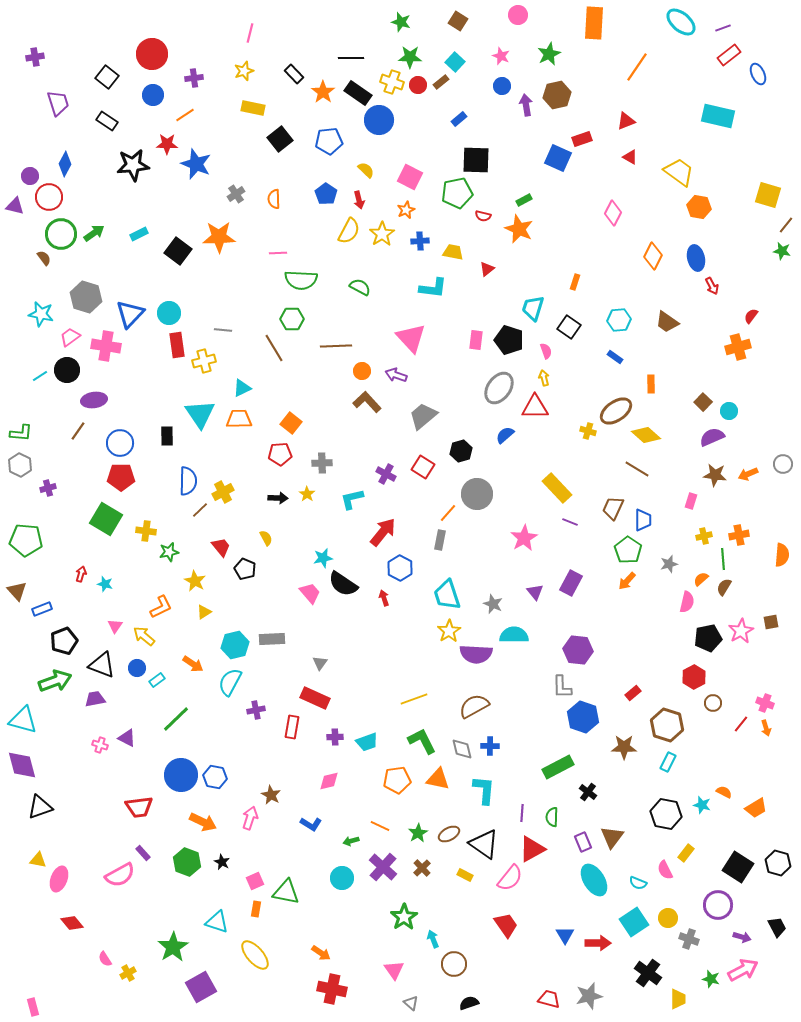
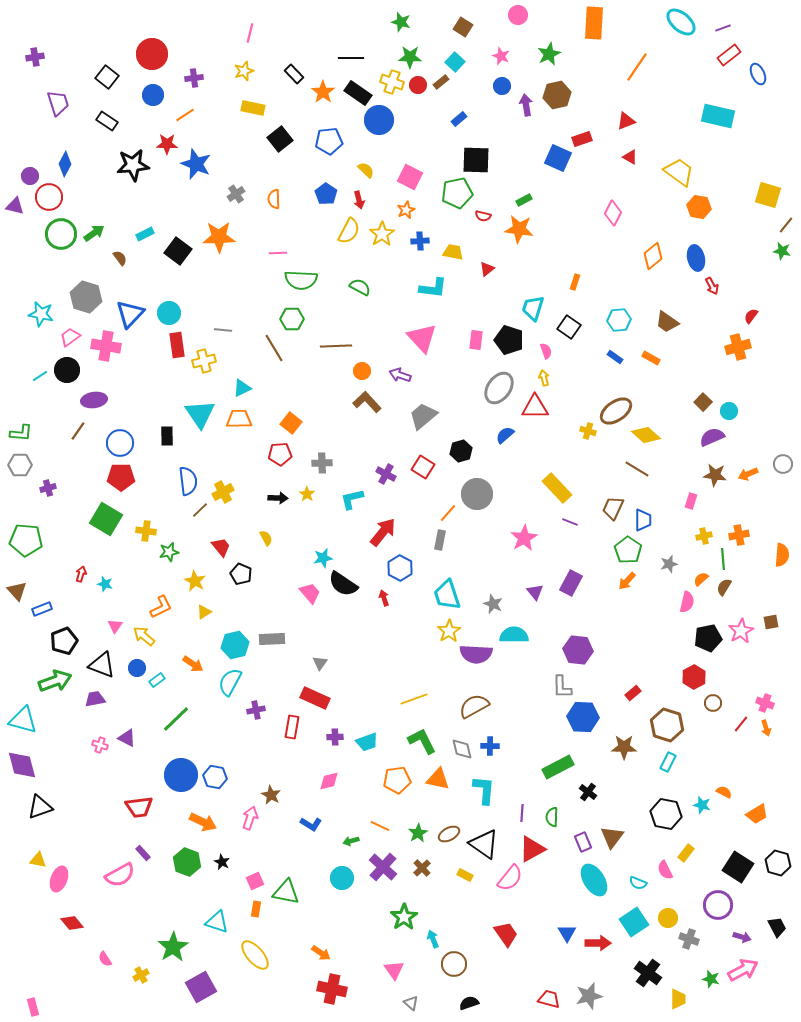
brown square at (458, 21): moved 5 px right, 6 px down
orange star at (519, 229): rotated 16 degrees counterclockwise
cyan rectangle at (139, 234): moved 6 px right
orange diamond at (653, 256): rotated 24 degrees clockwise
brown semicircle at (44, 258): moved 76 px right
pink triangle at (411, 338): moved 11 px right
purple arrow at (396, 375): moved 4 px right
orange rectangle at (651, 384): moved 26 px up; rotated 60 degrees counterclockwise
gray hexagon at (20, 465): rotated 25 degrees counterclockwise
blue semicircle at (188, 481): rotated 8 degrees counterclockwise
black pentagon at (245, 569): moved 4 px left, 5 px down
blue hexagon at (583, 717): rotated 16 degrees counterclockwise
orange trapezoid at (756, 808): moved 1 px right, 6 px down
red trapezoid at (506, 925): moved 9 px down
blue triangle at (565, 935): moved 2 px right, 2 px up
yellow cross at (128, 973): moved 13 px right, 2 px down
